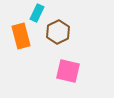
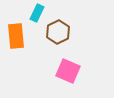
orange rectangle: moved 5 px left; rotated 10 degrees clockwise
pink square: rotated 10 degrees clockwise
